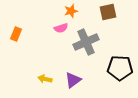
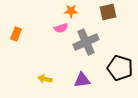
orange star: rotated 16 degrees clockwise
black pentagon: rotated 15 degrees clockwise
purple triangle: moved 9 px right; rotated 30 degrees clockwise
